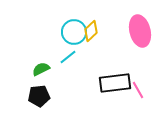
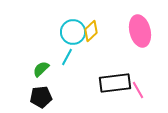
cyan circle: moved 1 px left
cyan line: moved 1 px left; rotated 24 degrees counterclockwise
green semicircle: rotated 18 degrees counterclockwise
black pentagon: moved 2 px right, 1 px down
